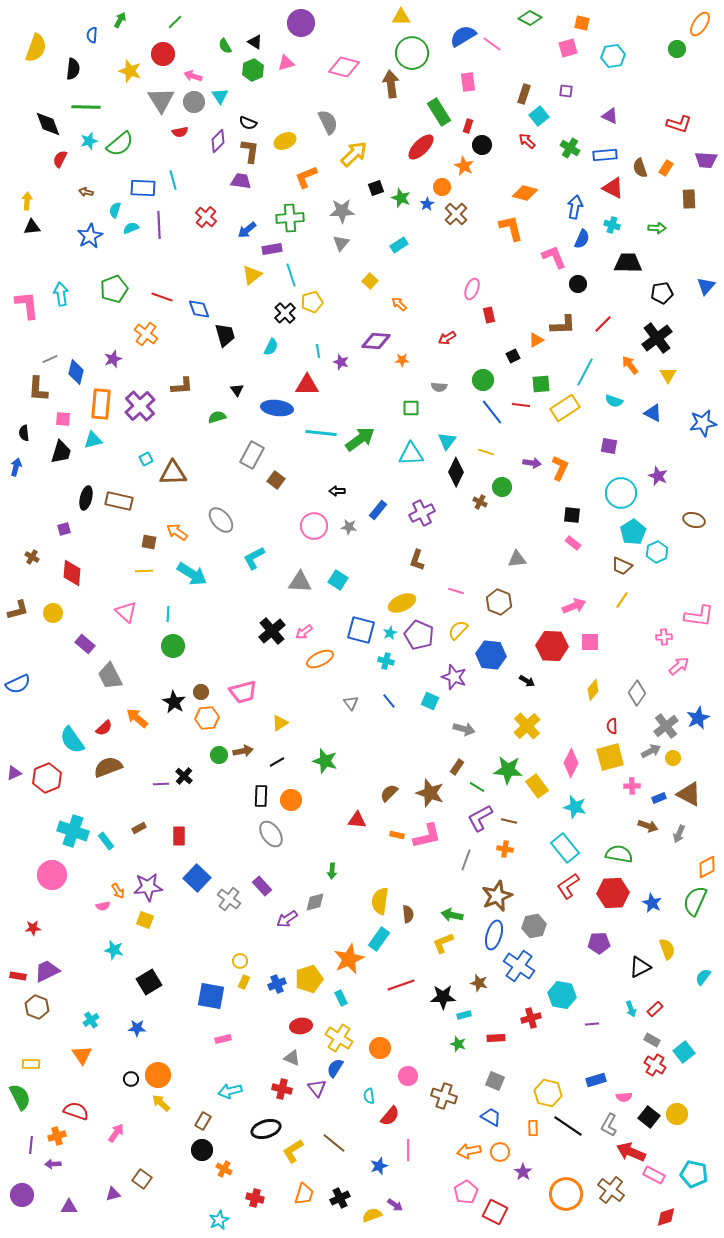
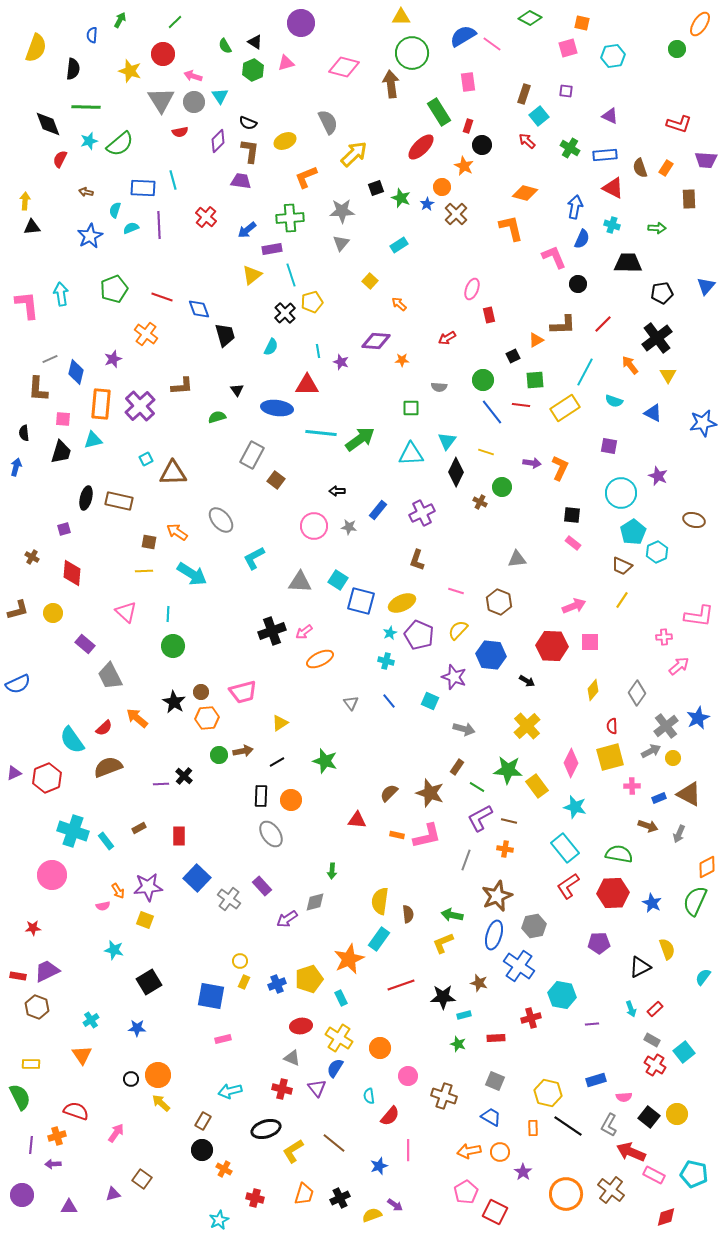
yellow arrow at (27, 201): moved 2 px left
green square at (541, 384): moved 6 px left, 4 px up
blue square at (361, 630): moved 29 px up
black cross at (272, 631): rotated 20 degrees clockwise
